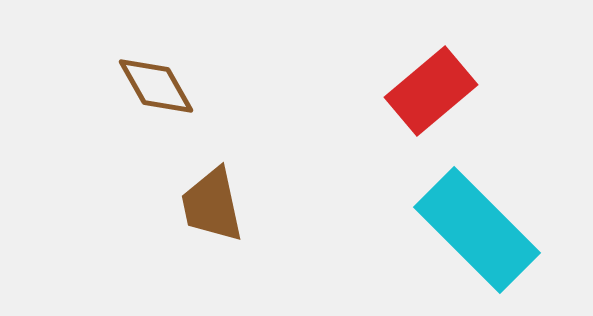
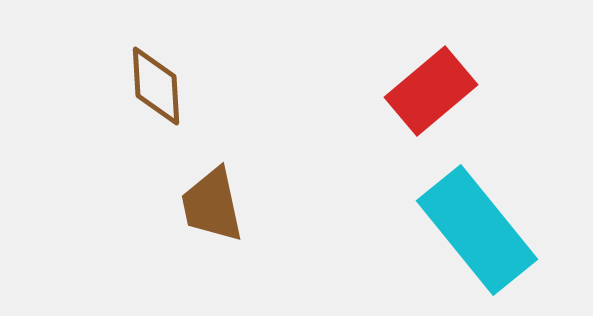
brown diamond: rotated 26 degrees clockwise
cyan rectangle: rotated 6 degrees clockwise
